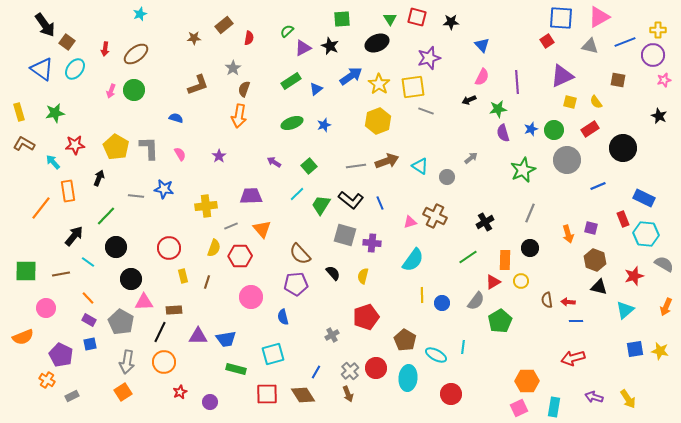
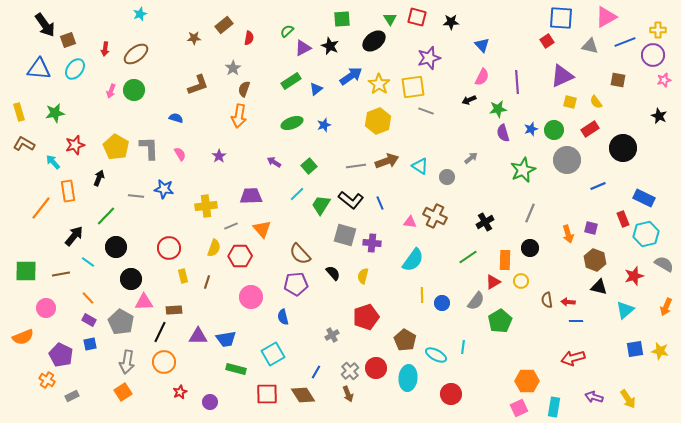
pink triangle at (599, 17): moved 7 px right
brown square at (67, 42): moved 1 px right, 2 px up; rotated 35 degrees clockwise
black ellipse at (377, 43): moved 3 px left, 2 px up; rotated 15 degrees counterclockwise
blue triangle at (42, 69): moved 3 px left; rotated 30 degrees counterclockwise
red star at (75, 145): rotated 12 degrees counterclockwise
pink triangle at (410, 222): rotated 24 degrees clockwise
cyan hexagon at (646, 234): rotated 20 degrees counterclockwise
cyan square at (273, 354): rotated 15 degrees counterclockwise
